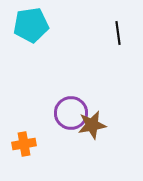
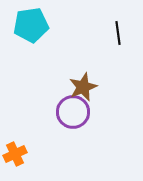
purple circle: moved 2 px right, 1 px up
brown star: moved 9 px left, 38 px up; rotated 12 degrees counterclockwise
orange cross: moved 9 px left, 10 px down; rotated 15 degrees counterclockwise
